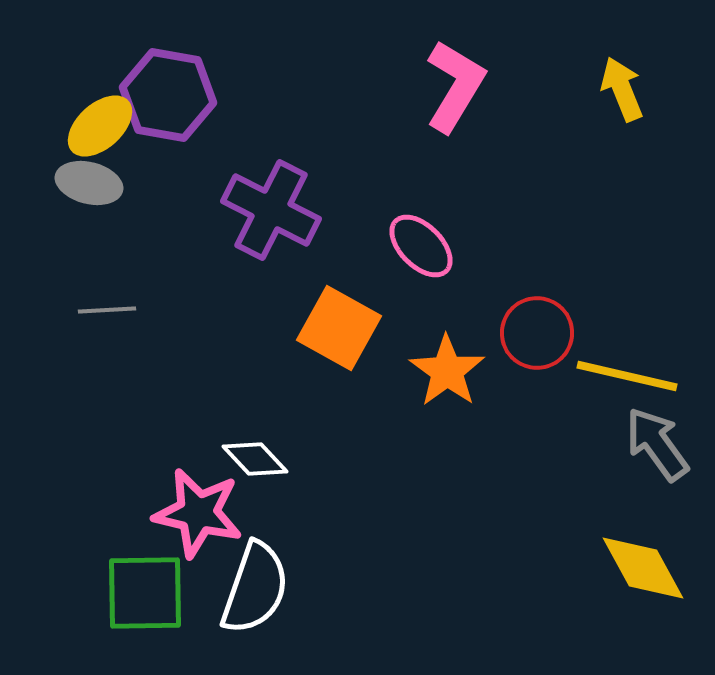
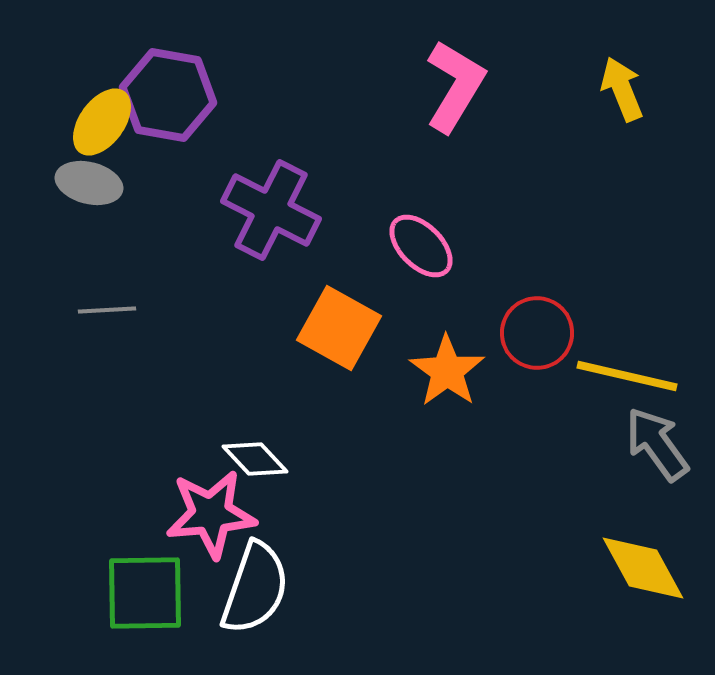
yellow ellipse: moved 2 px right, 4 px up; rotated 12 degrees counterclockwise
pink star: moved 13 px right, 1 px down; rotated 18 degrees counterclockwise
